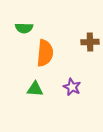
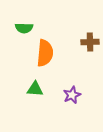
purple star: moved 8 px down; rotated 24 degrees clockwise
